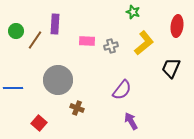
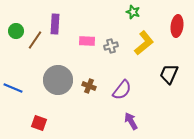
black trapezoid: moved 2 px left, 6 px down
blue line: rotated 24 degrees clockwise
brown cross: moved 12 px right, 22 px up
red square: rotated 21 degrees counterclockwise
